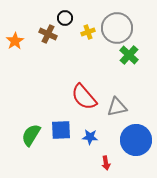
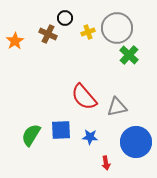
blue circle: moved 2 px down
